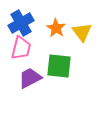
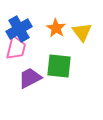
blue cross: moved 2 px left, 6 px down
pink trapezoid: moved 5 px left
